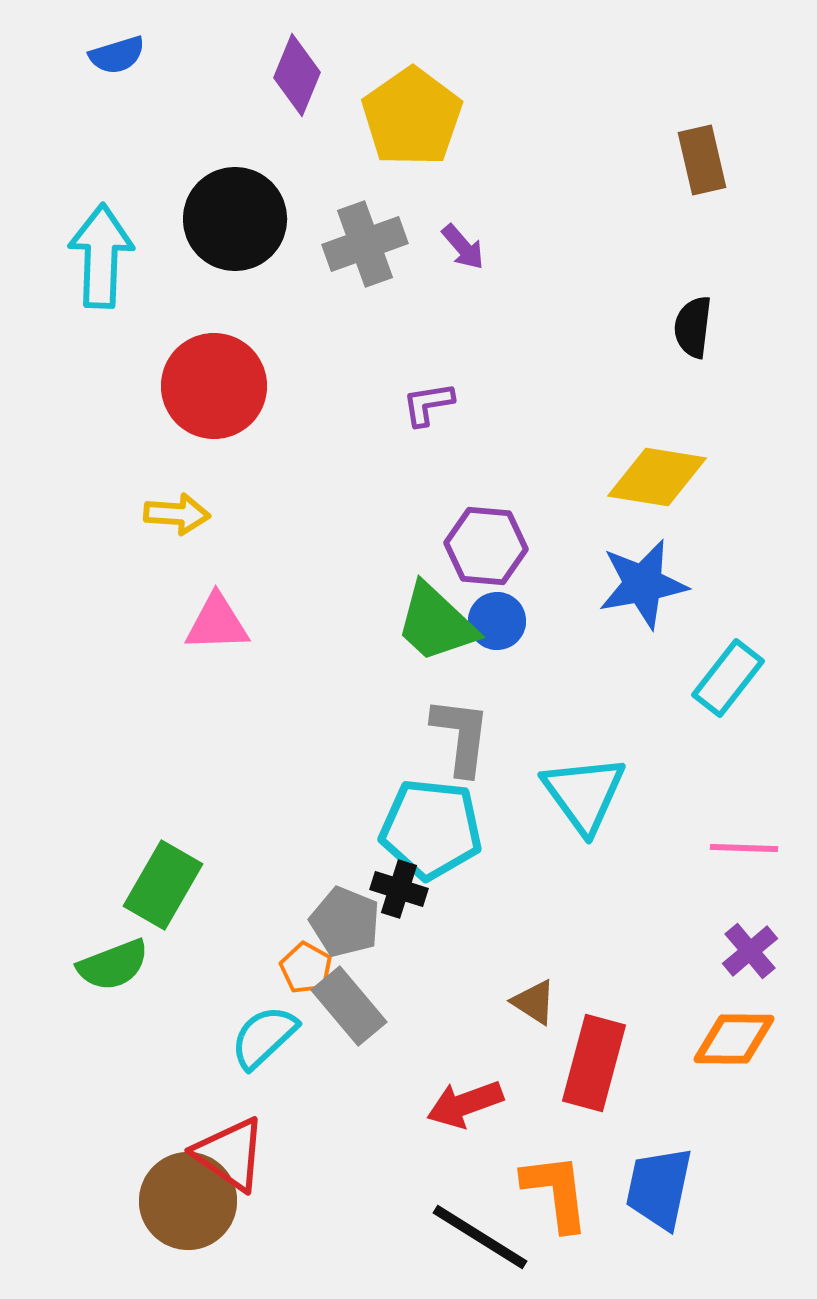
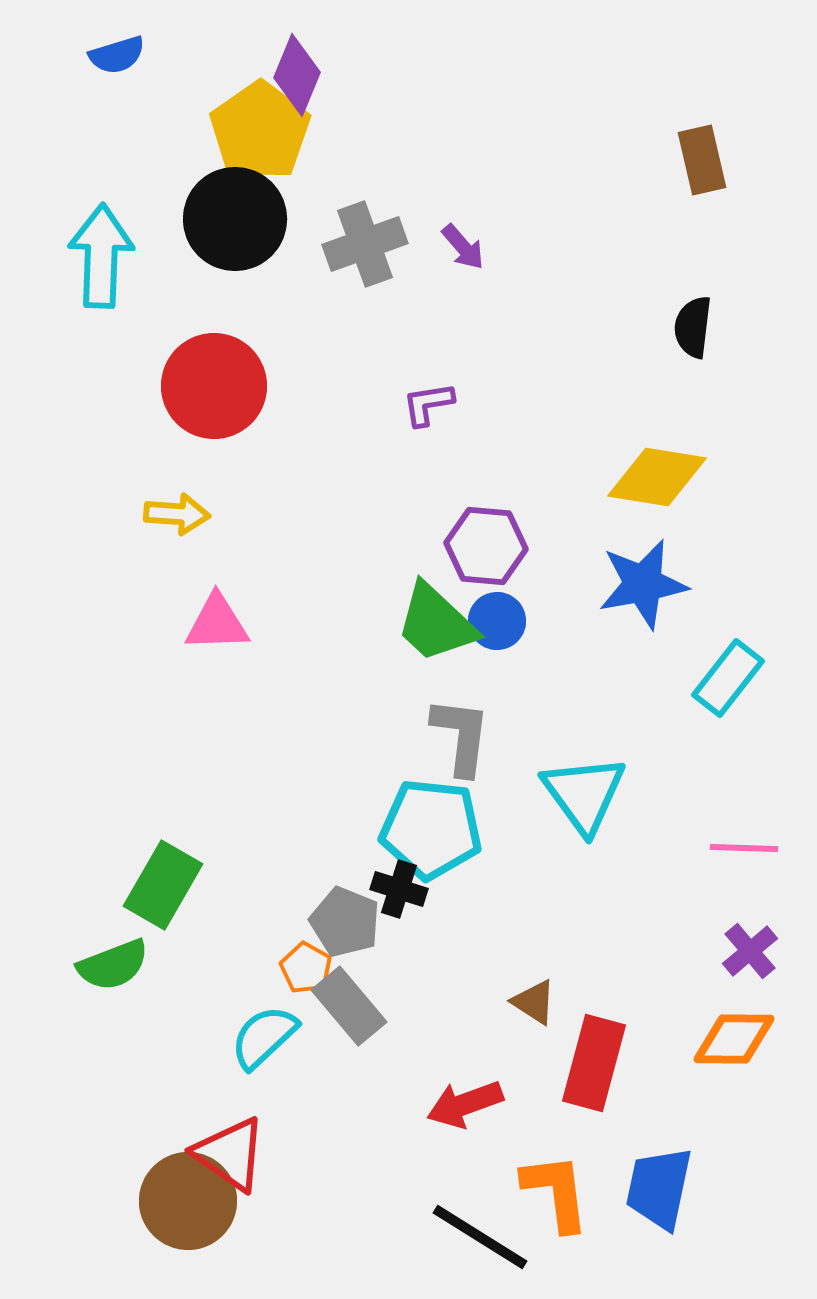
yellow pentagon: moved 152 px left, 14 px down
